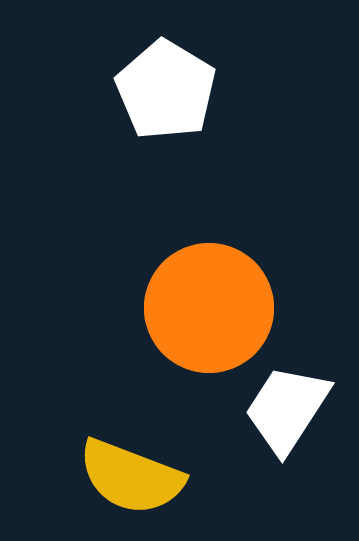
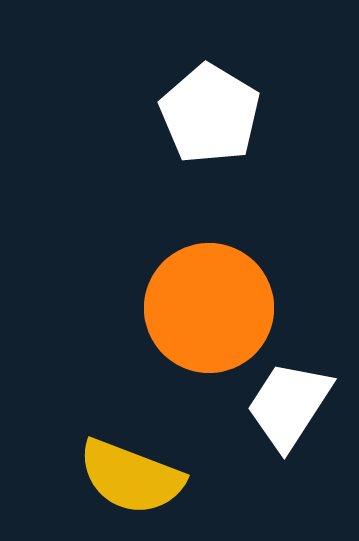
white pentagon: moved 44 px right, 24 px down
white trapezoid: moved 2 px right, 4 px up
